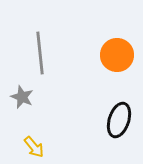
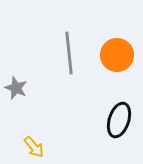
gray line: moved 29 px right
gray star: moved 6 px left, 9 px up
